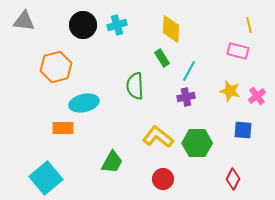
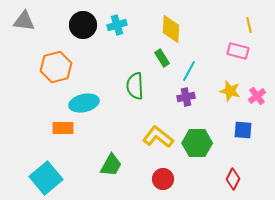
green trapezoid: moved 1 px left, 3 px down
